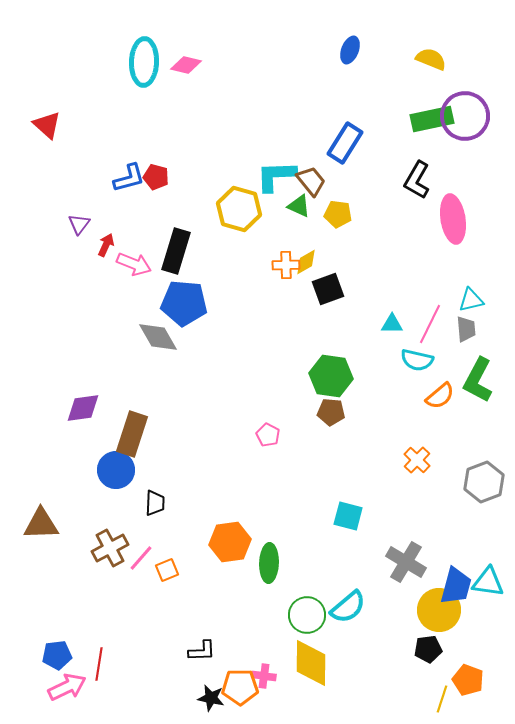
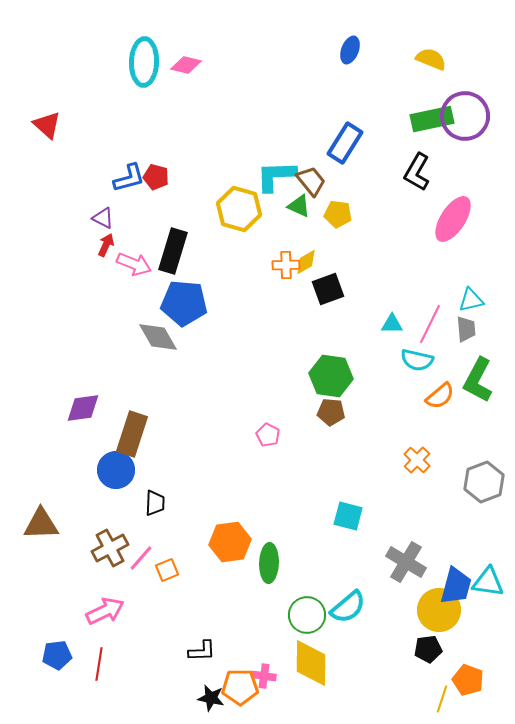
black L-shape at (417, 180): moved 8 px up
pink ellipse at (453, 219): rotated 42 degrees clockwise
purple triangle at (79, 224): moved 24 px right, 6 px up; rotated 40 degrees counterclockwise
black rectangle at (176, 251): moved 3 px left
pink arrow at (67, 687): moved 38 px right, 76 px up
